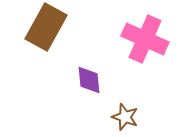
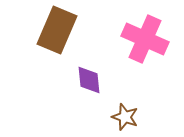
brown rectangle: moved 11 px right, 3 px down; rotated 6 degrees counterclockwise
